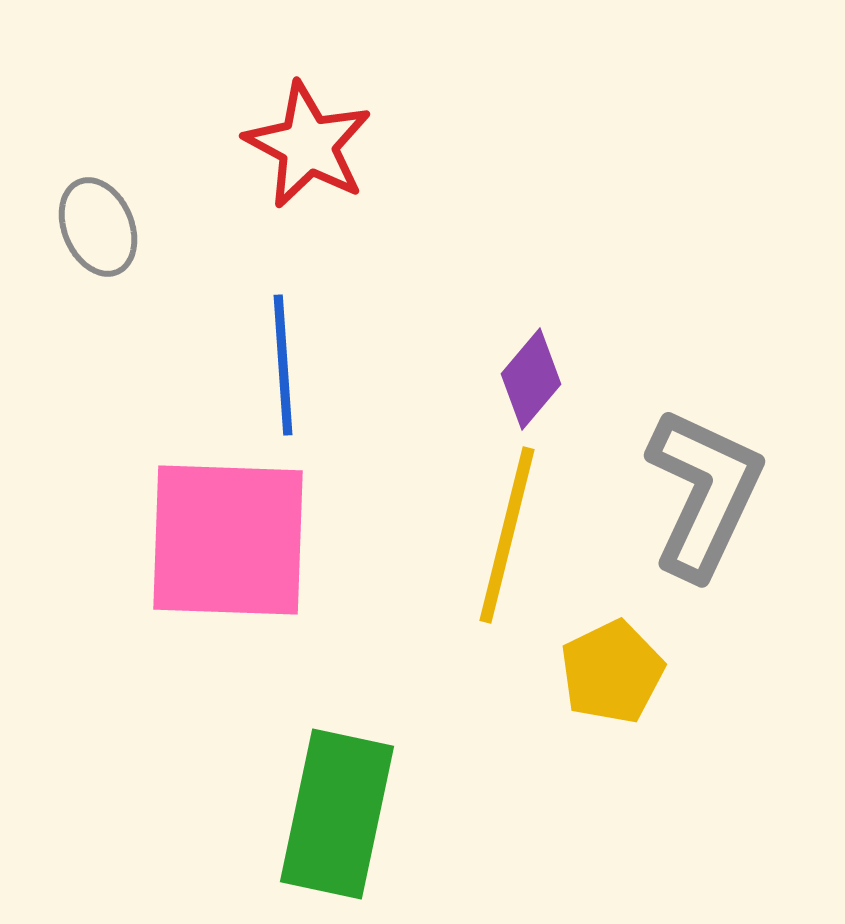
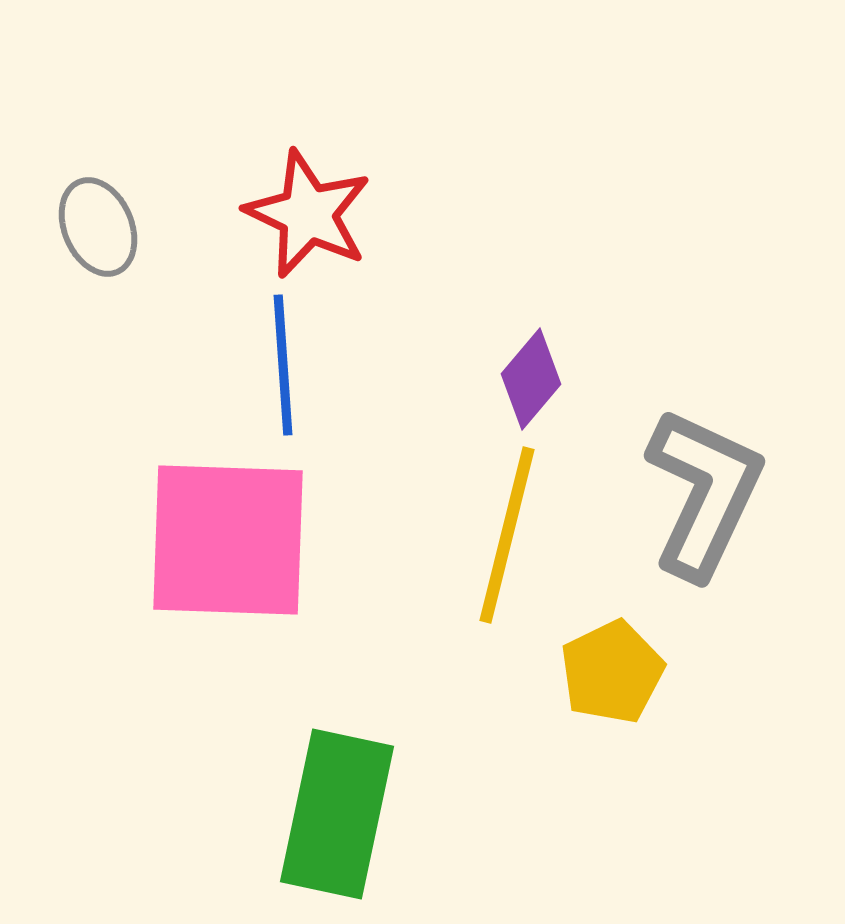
red star: moved 69 px down; rotated 3 degrees counterclockwise
